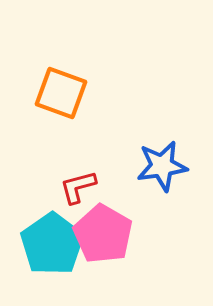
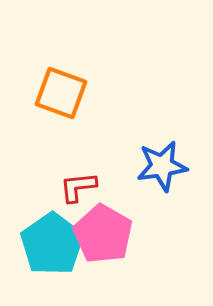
red L-shape: rotated 9 degrees clockwise
